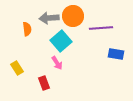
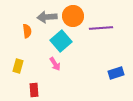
gray arrow: moved 2 px left, 1 px up
orange semicircle: moved 2 px down
blue rectangle: moved 19 px down; rotated 28 degrees counterclockwise
pink arrow: moved 2 px left, 1 px down
yellow rectangle: moved 1 px right, 2 px up; rotated 48 degrees clockwise
red rectangle: moved 10 px left, 7 px down; rotated 16 degrees clockwise
